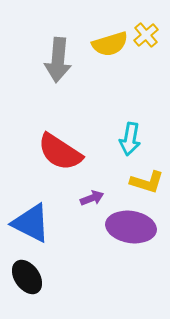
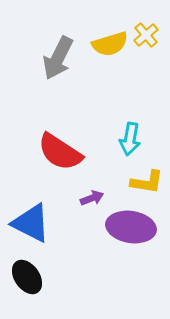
gray arrow: moved 2 px up; rotated 21 degrees clockwise
yellow L-shape: rotated 8 degrees counterclockwise
